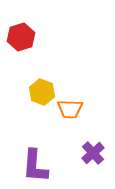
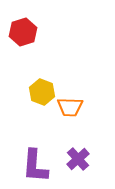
red hexagon: moved 2 px right, 5 px up
orange trapezoid: moved 2 px up
purple cross: moved 15 px left, 6 px down
